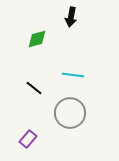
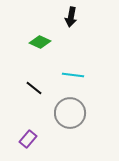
green diamond: moved 3 px right, 3 px down; rotated 40 degrees clockwise
